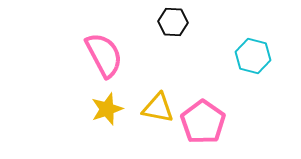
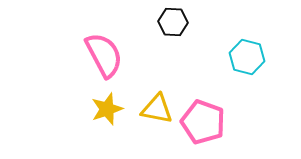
cyan hexagon: moved 6 px left, 1 px down
yellow triangle: moved 1 px left, 1 px down
pink pentagon: rotated 15 degrees counterclockwise
